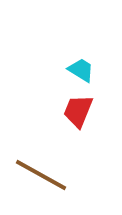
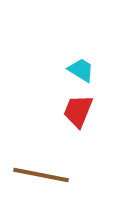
brown line: rotated 18 degrees counterclockwise
